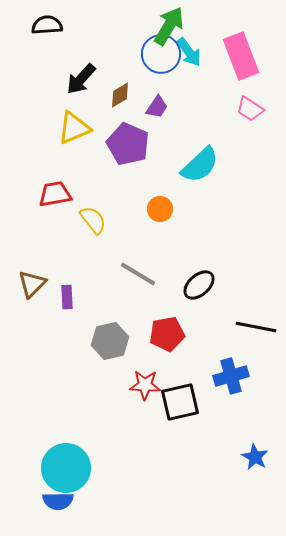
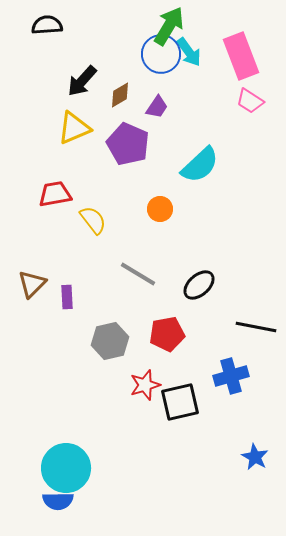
black arrow: moved 1 px right, 2 px down
pink trapezoid: moved 8 px up
red star: rotated 20 degrees counterclockwise
